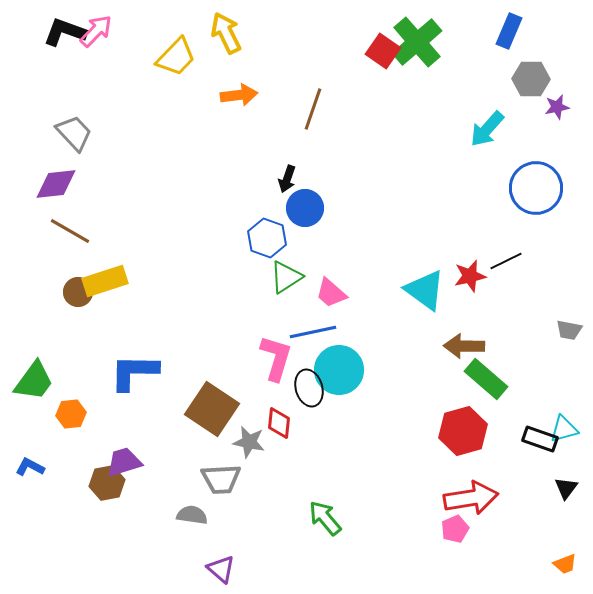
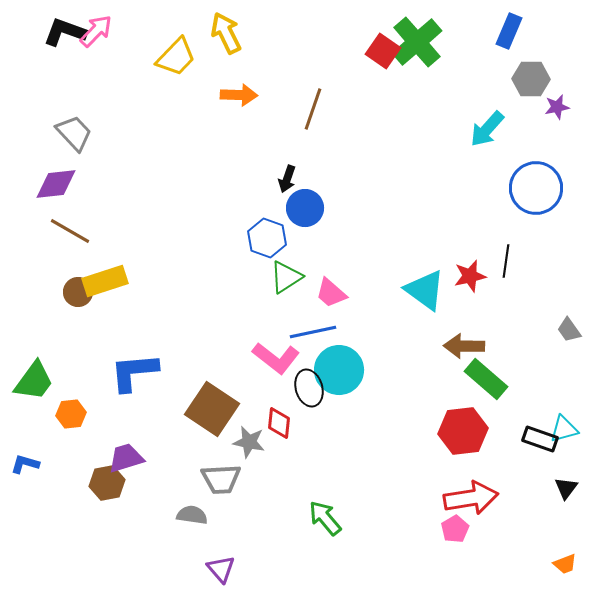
orange arrow at (239, 95): rotated 9 degrees clockwise
black line at (506, 261): rotated 56 degrees counterclockwise
gray trapezoid at (569, 330): rotated 44 degrees clockwise
pink L-shape at (276, 358): rotated 111 degrees clockwise
blue L-shape at (134, 372): rotated 6 degrees counterclockwise
red hexagon at (463, 431): rotated 9 degrees clockwise
purple trapezoid at (124, 462): moved 2 px right, 4 px up
blue L-shape at (30, 467): moved 5 px left, 3 px up; rotated 12 degrees counterclockwise
pink pentagon at (455, 529): rotated 8 degrees counterclockwise
purple triangle at (221, 569): rotated 8 degrees clockwise
